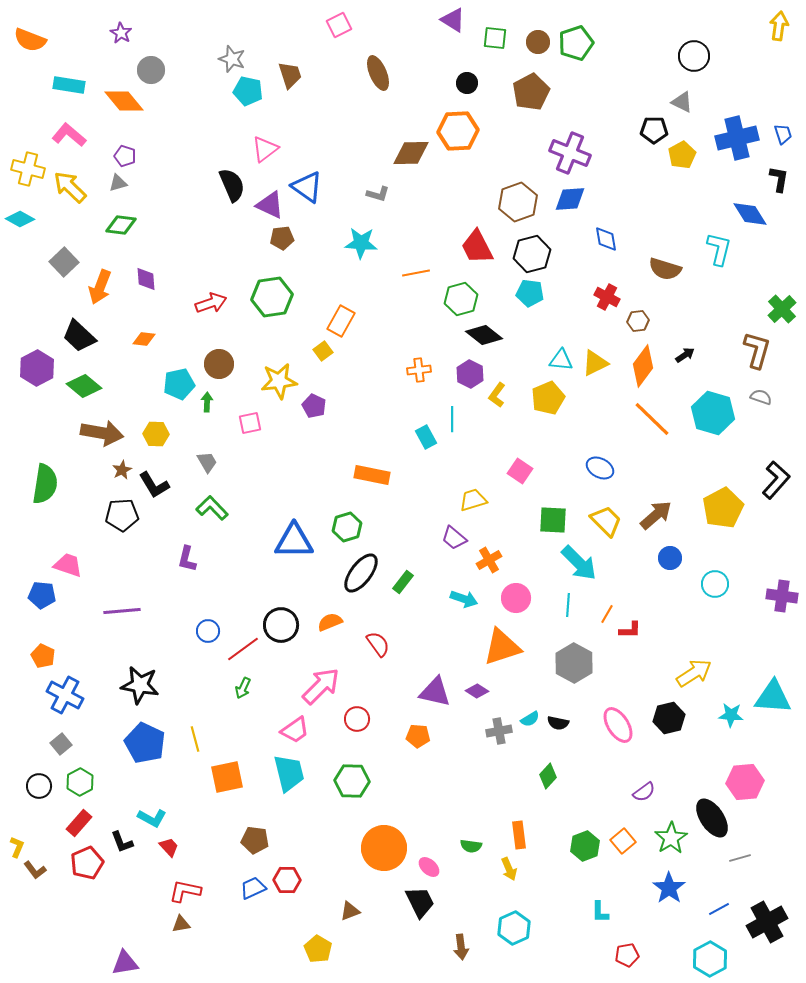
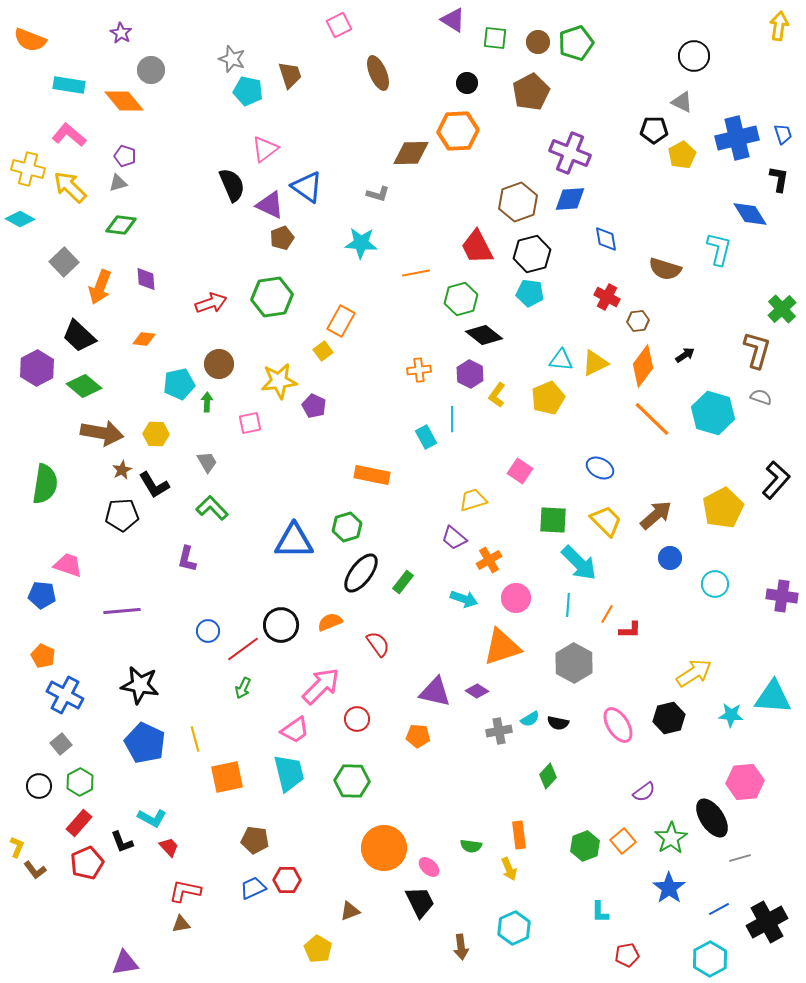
brown pentagon at (282, 238): rotated 15 degrees counterclockwise
